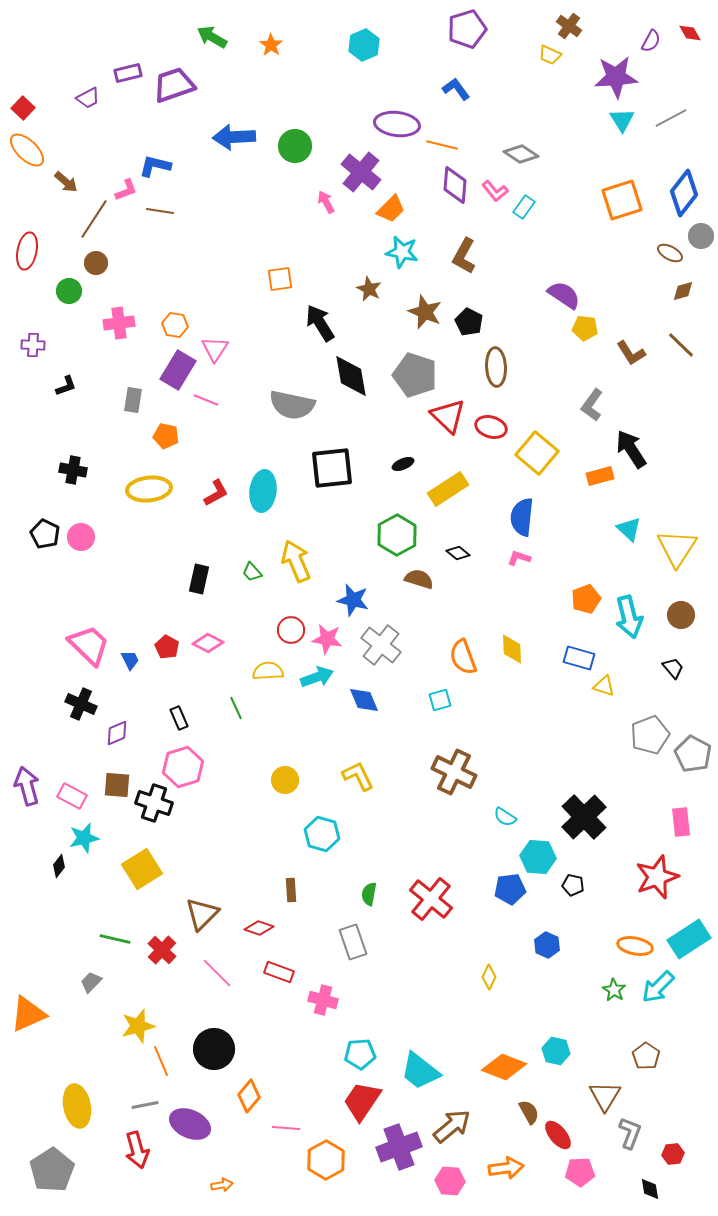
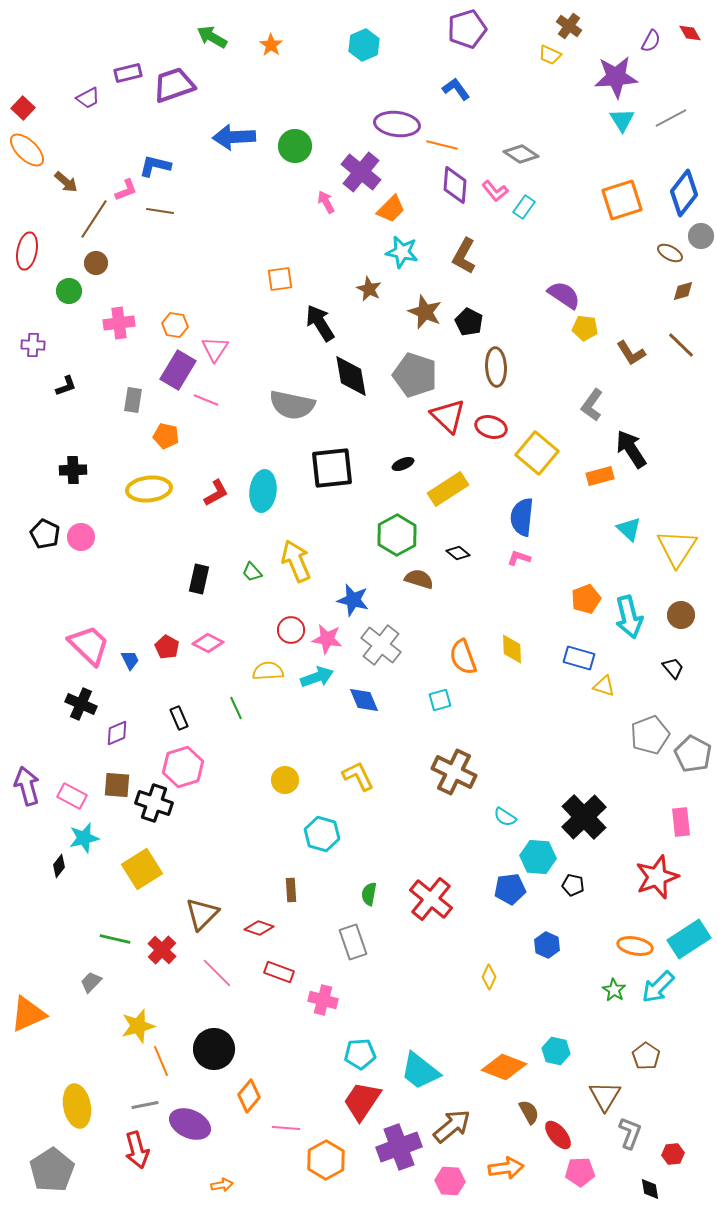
black cross at (73, 470): rotated 12 degrees counterclockwise
